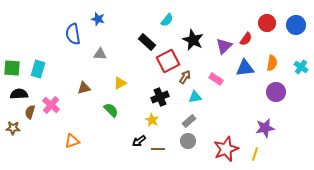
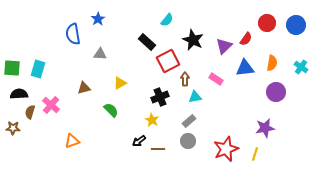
blue star: rotated 24 degrees clockwise
brown arrow: moved 2 px down; rotated 32 degrees counterclockwise
